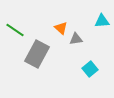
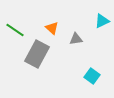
cyan triangle: rotated 21 degrees counterclockwise
orange triangle: moved 9 px left
cyan square: moved 2 px right, 7 px down; rotated 14 degrees counterclockwise
